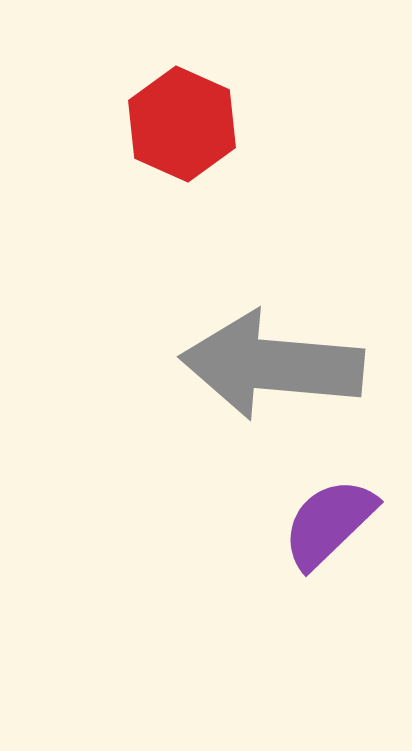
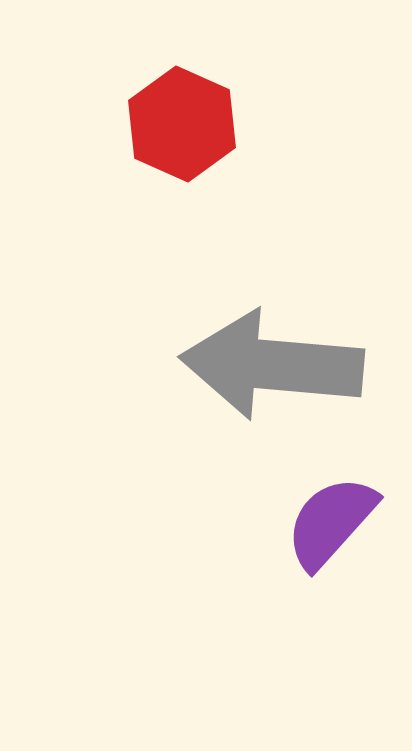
purple semicircle: moved 2 px right, 1 px up; rotated 4 degrees counterclockwise
